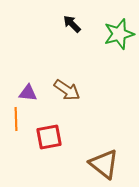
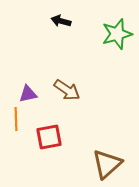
black arrow: moved 11 px left, 3 px up; rotated 30 degrees counterclockwise
green star: moved 2 px left
purple triangle: moved 1 px down; rotated 18 degrees counterclockwise
brown triangle: moved 3 px right; rotated 40 degrees clockwise
